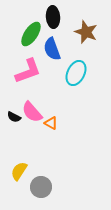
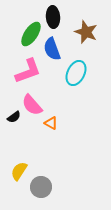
pink semicircle: moved 7 px up
black semicircle: rotated 64 degrees counterclockwise
